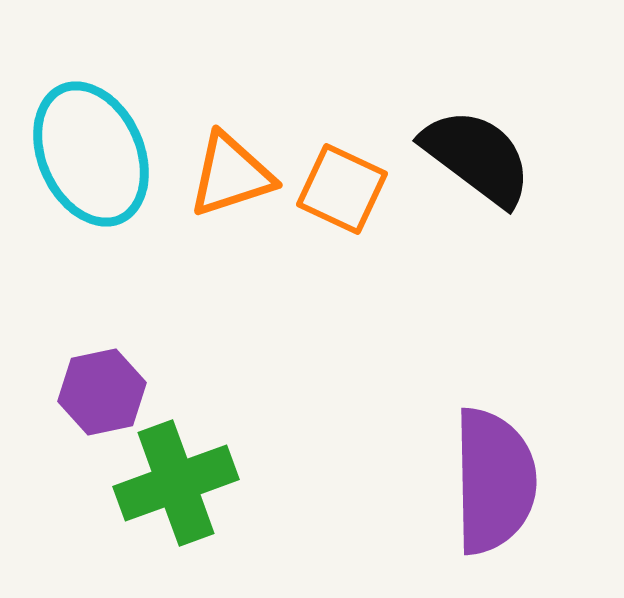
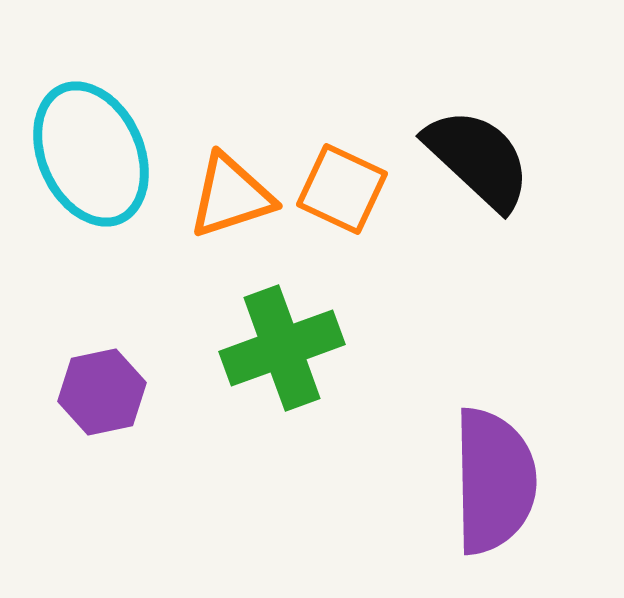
black semicircle: moved 1 px right, 2 px down; rotated 6 degrees clockwise
orange triangle: moved 21 px down
green cross: moved 106 px right, 135 px up
